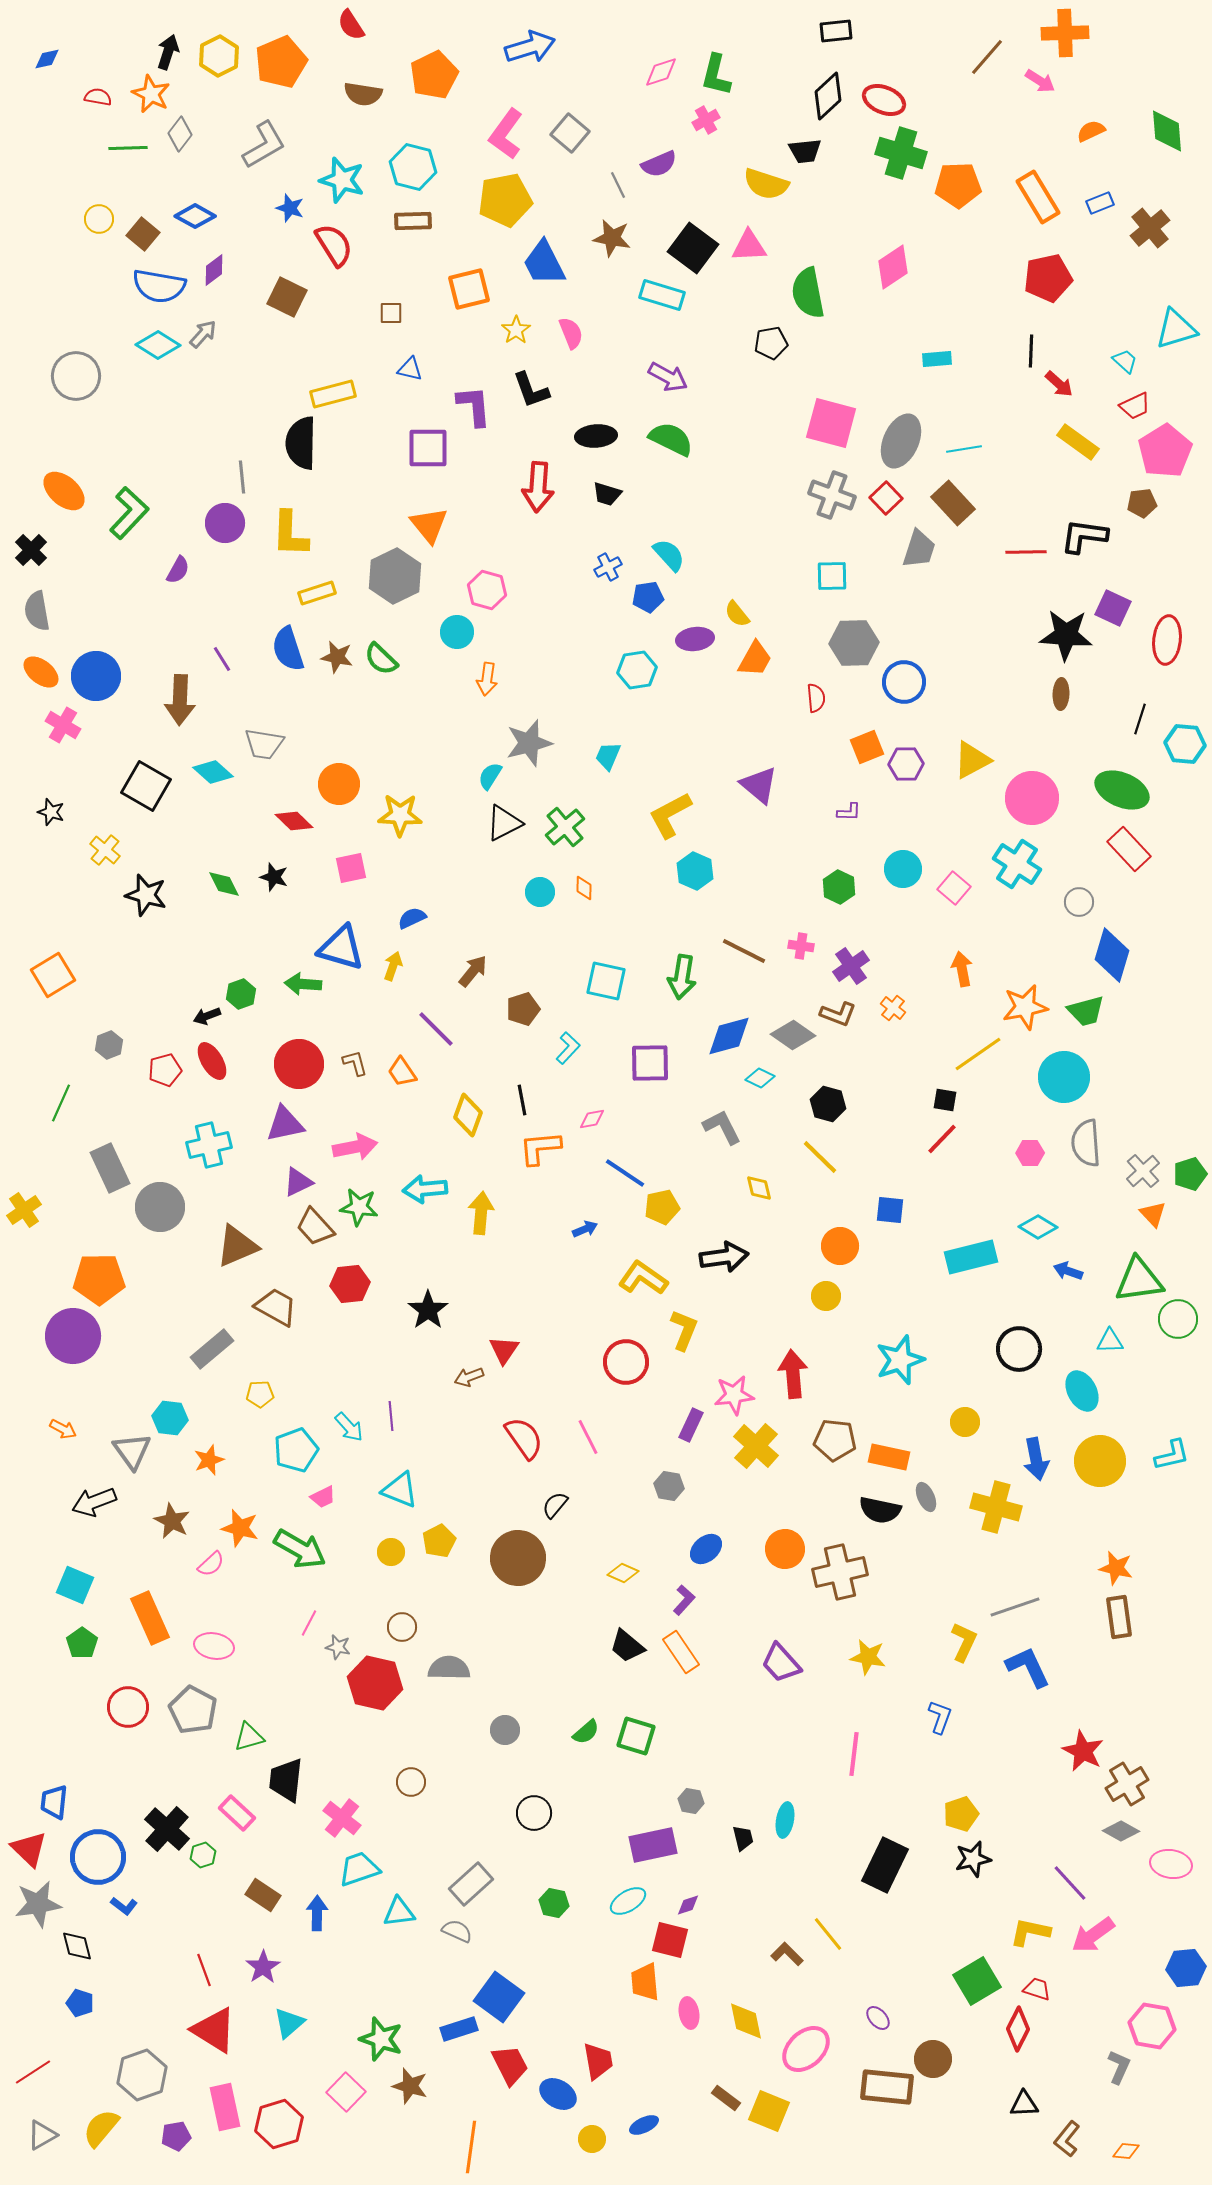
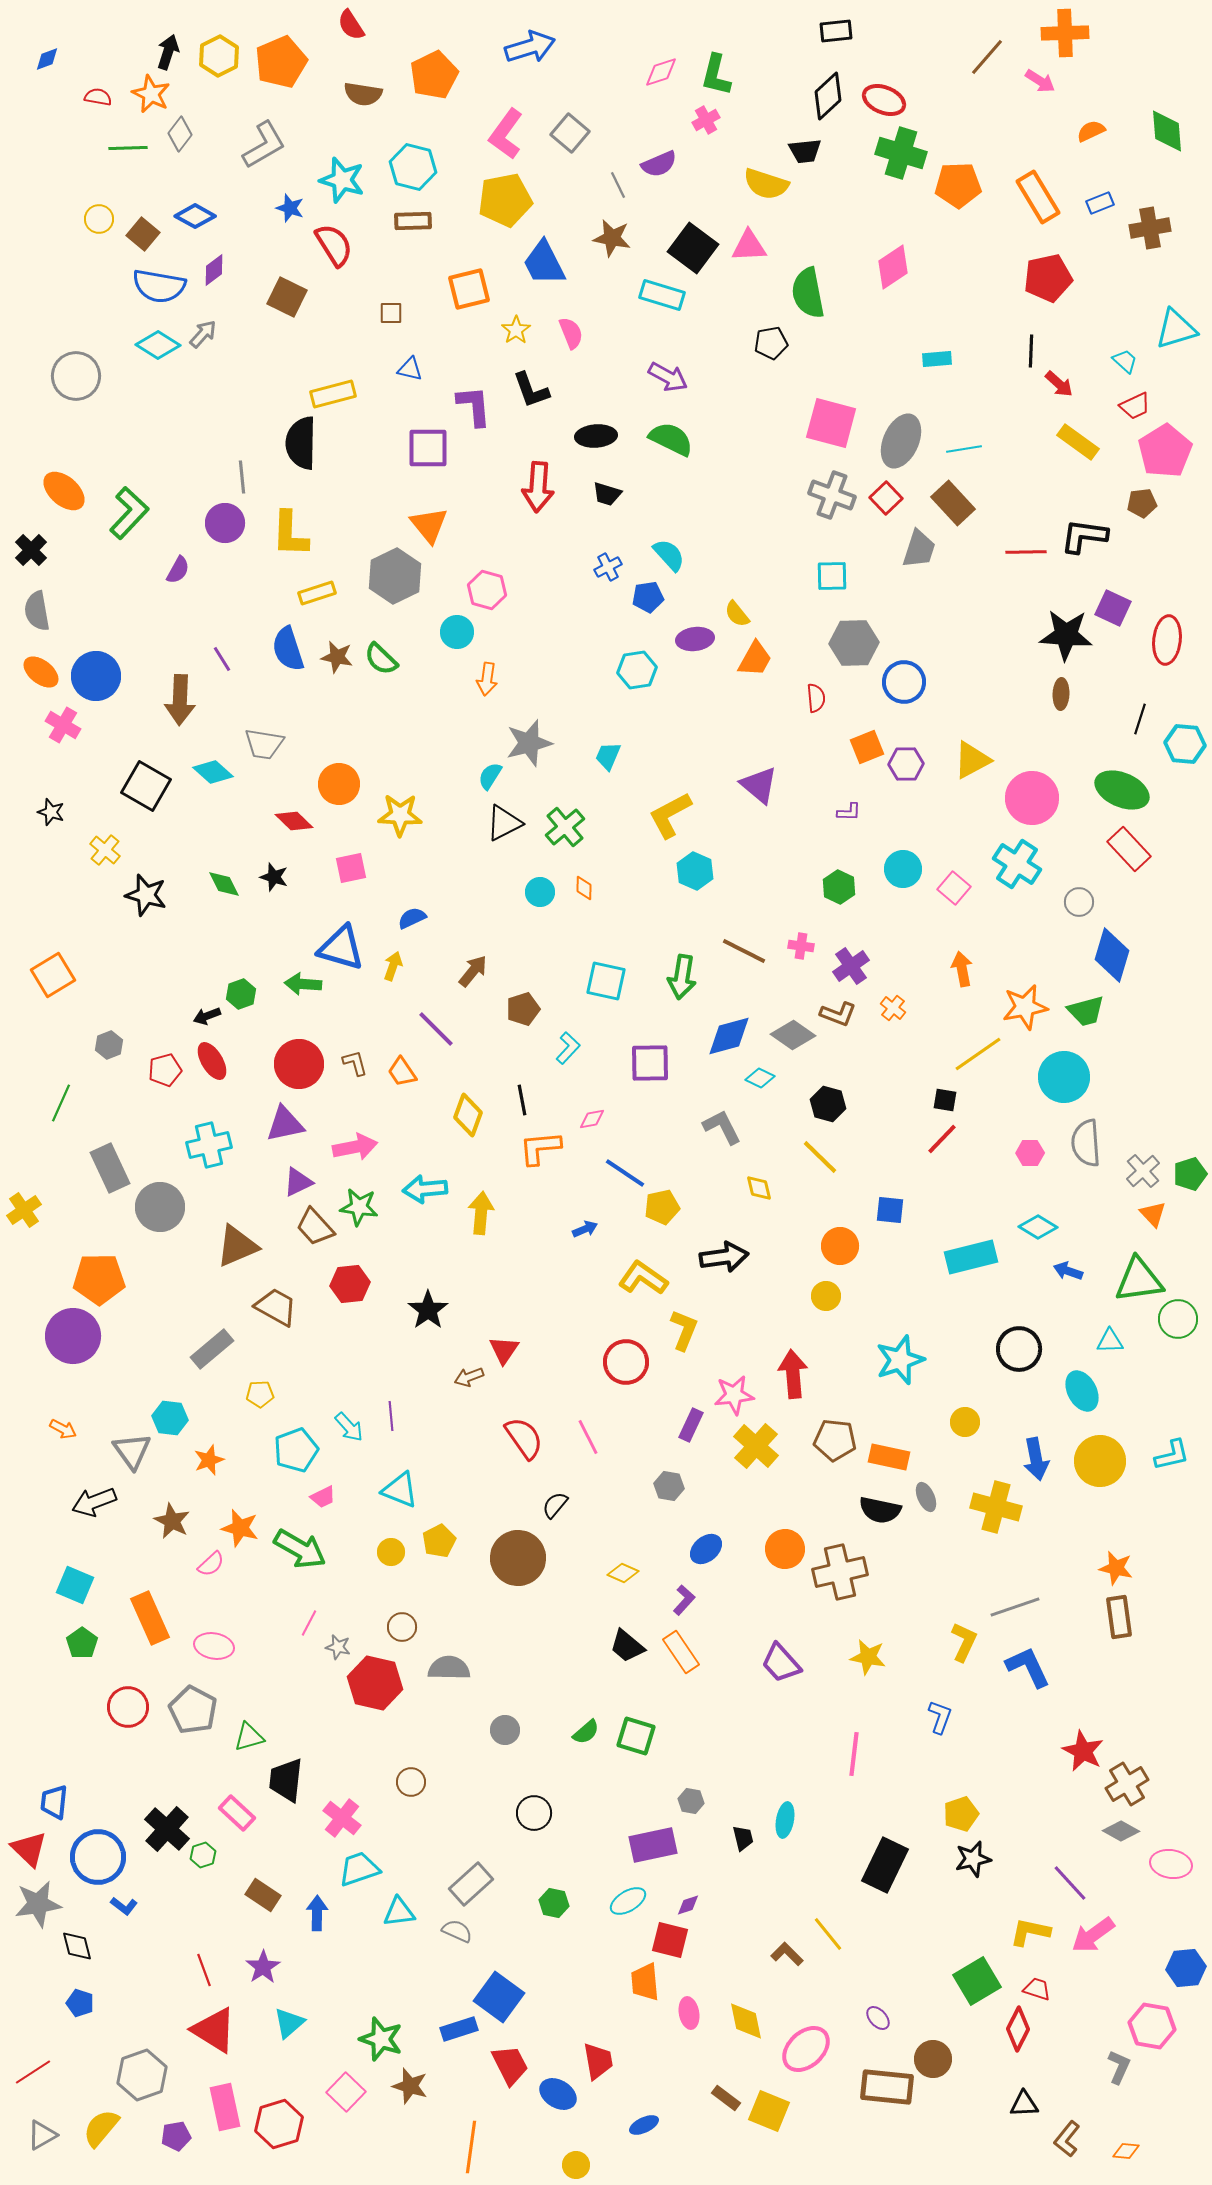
blue diamond at (47, 59): rotated 8 degrees counterclockwise
brown cross at (1150, 228): rotated 30 degrees clockwise
yellow circle at (592, 2139): moved 16 px left, 26 px down
